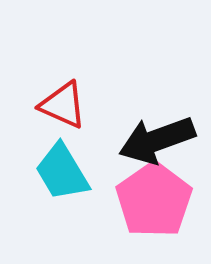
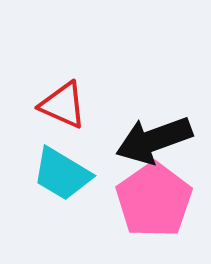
black arrow: moved 3 px left
cyan trapezoid: moved 2 px down; rotated 28 degrees counterclockwise
